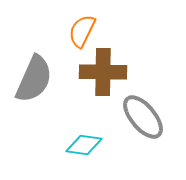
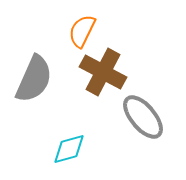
brown cross: rotated 27 degrees clockwise
cyan diamond: moved 15 px left, 4 px down; rotated 24 degrees counterclockwise
